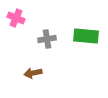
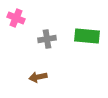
green rectangle: moved 1 px right
brown arrow: moved 5 px right, 4 px down
